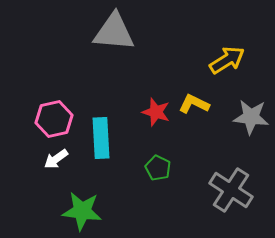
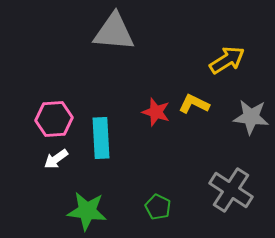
pink hexagon: rotated 9 degrees clockwise
green pentagon: moved 39 px down
green star: moved 5 px right
